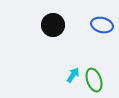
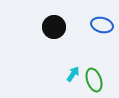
black circle: moved 1 px right, 2 px down
cyan arrow: moved 1 px up
